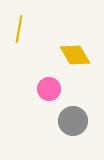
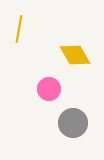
gray circle: moved 2 px down
